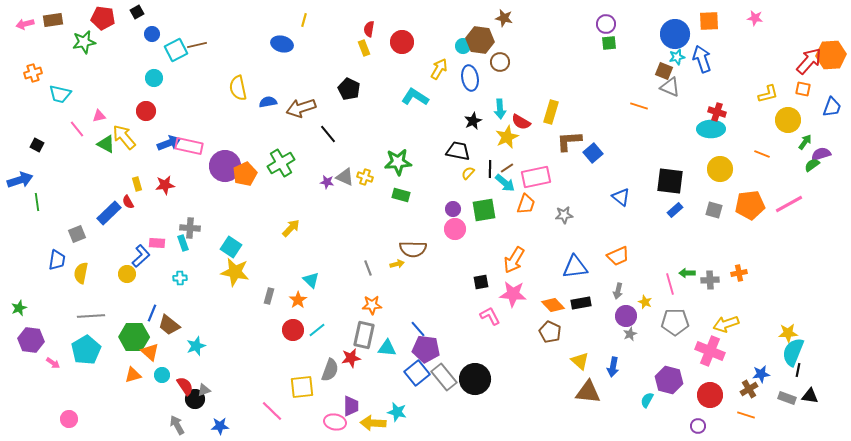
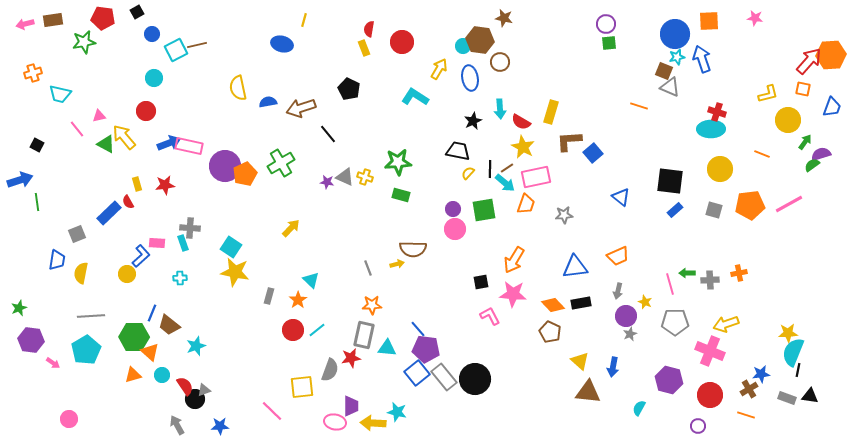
yellow star at (507, 137): moved 16 px right, 10 px down; rotated 20 degrees counterclockwise
cyan semicircle at (647, 400): moved 8 px left, 8 px down
